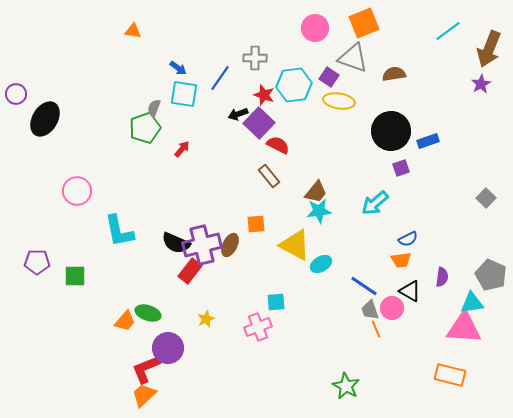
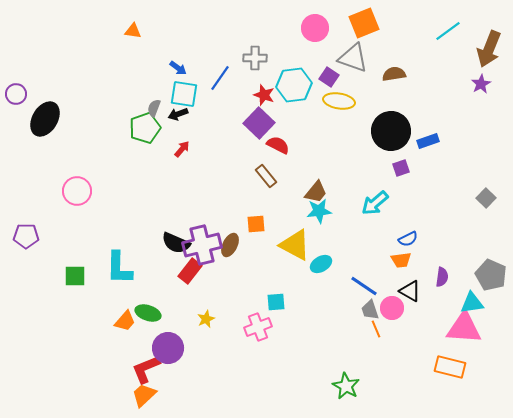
black arrow at (238, 114): moved 60 px left
brown rectangle at (269, 176): moved 3 px left
cyan L-shape at (119, 231): moved 37 px down; rotated 12 degrees clockwise
purple pentagon at (37, 262): moved 11 px left, 26 px up
orange rectangle at (450, 375): moved 8 px up
